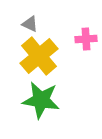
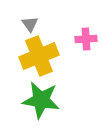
gray triangle: rotated 30 degrees clockwise
yellow cross: rotated 18 degrees clockwise
